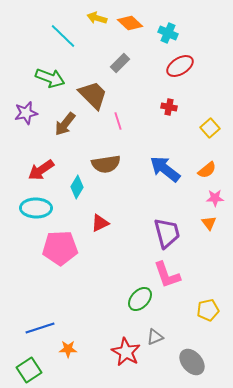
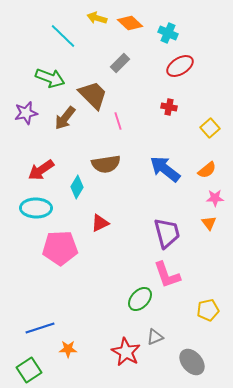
brown arrow: moved 6 px up
